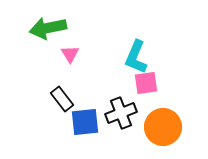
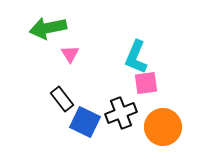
blue square: rotated 32 degrees clockwise
